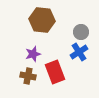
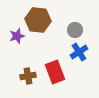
brown hexagon: moved 4 px left
gray circle: moved 6 px left, 2 px up
purple star: moved 16 px left, 18 px up
brown cross: rotated 21 degrees counterclockwise
